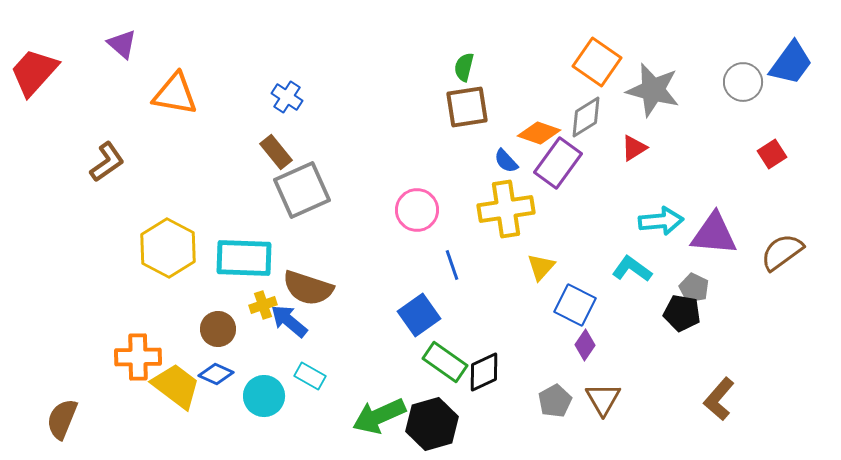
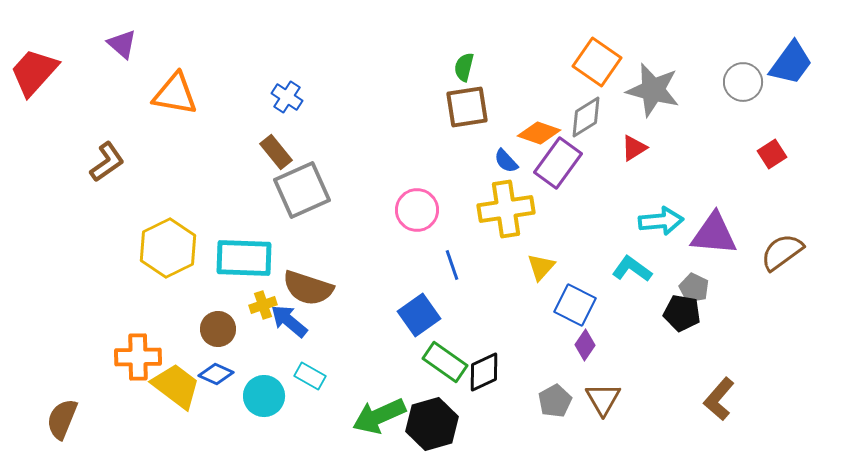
yellow hexagon at (168, 248): rotated 6 degrees clockwise
